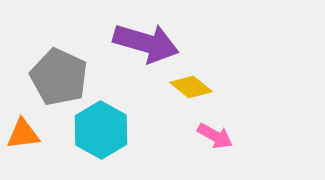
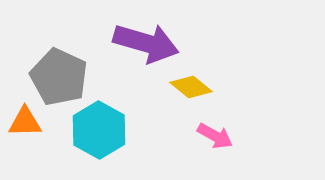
cyan hexagon: moved 2 px left
orange triangle: moved 2 px right, 12 px up; rotated 6 degrees clockwise
